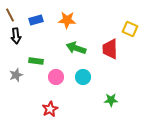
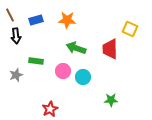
pink circle: moved 7 px right, 6 px up
